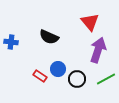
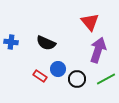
black semicircle: moved 3 px left, 6 px down
